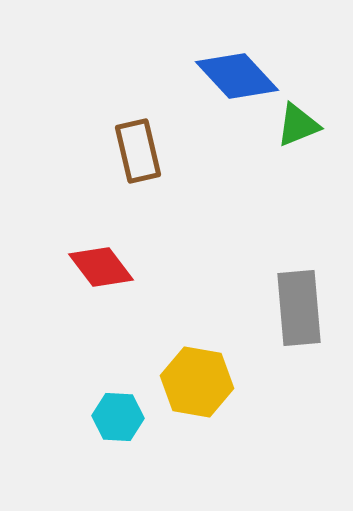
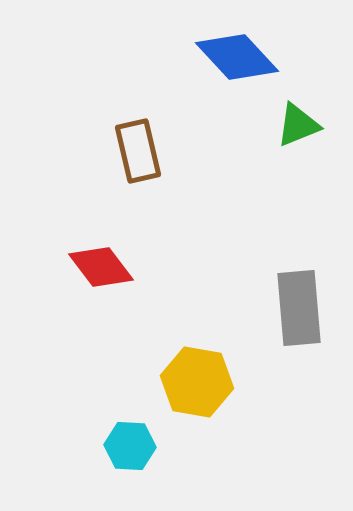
blue diamond: moved 19 px up
cyan hexagon: moved 12 px right, 29 px down
